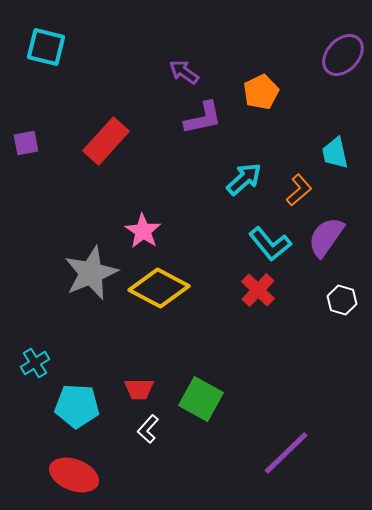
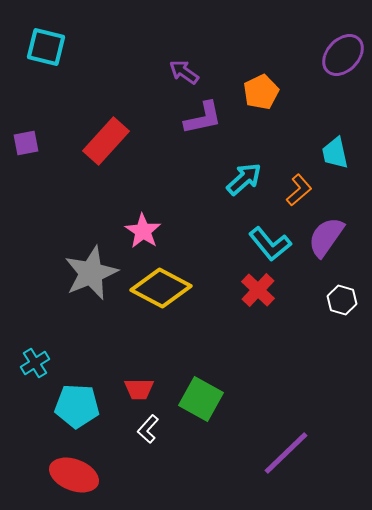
yellow diamond: moved 2 px right
